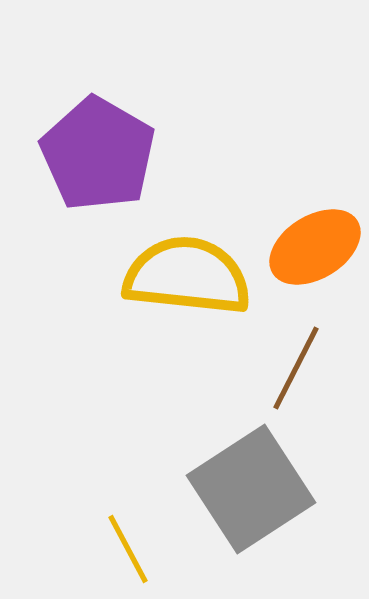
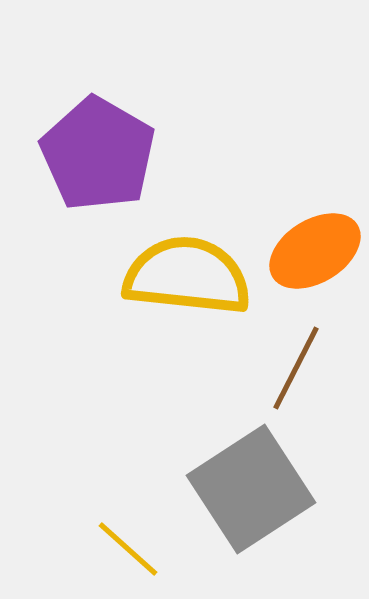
orange ellipse: moved 4 px down
yellow line: rotated 20 degrees counterclockwise
